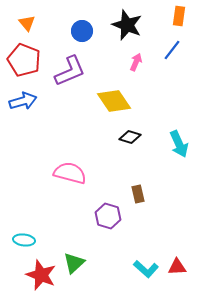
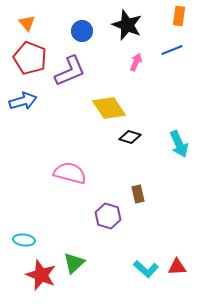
blue line: rotated 30 degrees clockwise
red pentagon: moved 6 px right, 2 px up
yellow diamond: moved 5 px left, 7 px down
